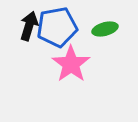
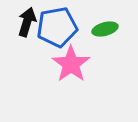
black arrow: moved 2 px left, 4 px up
